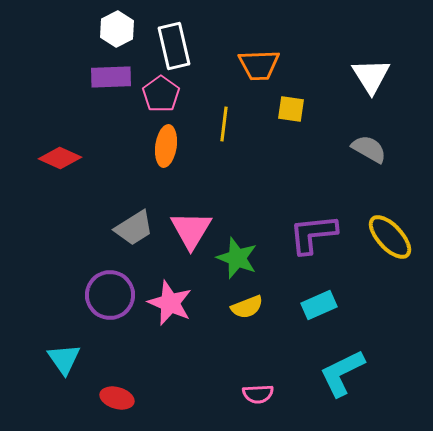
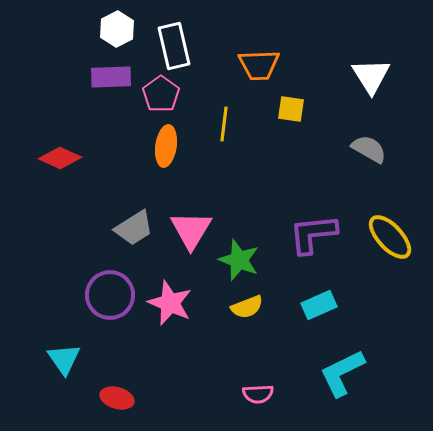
green star: moved 2 px right, 2 px down
